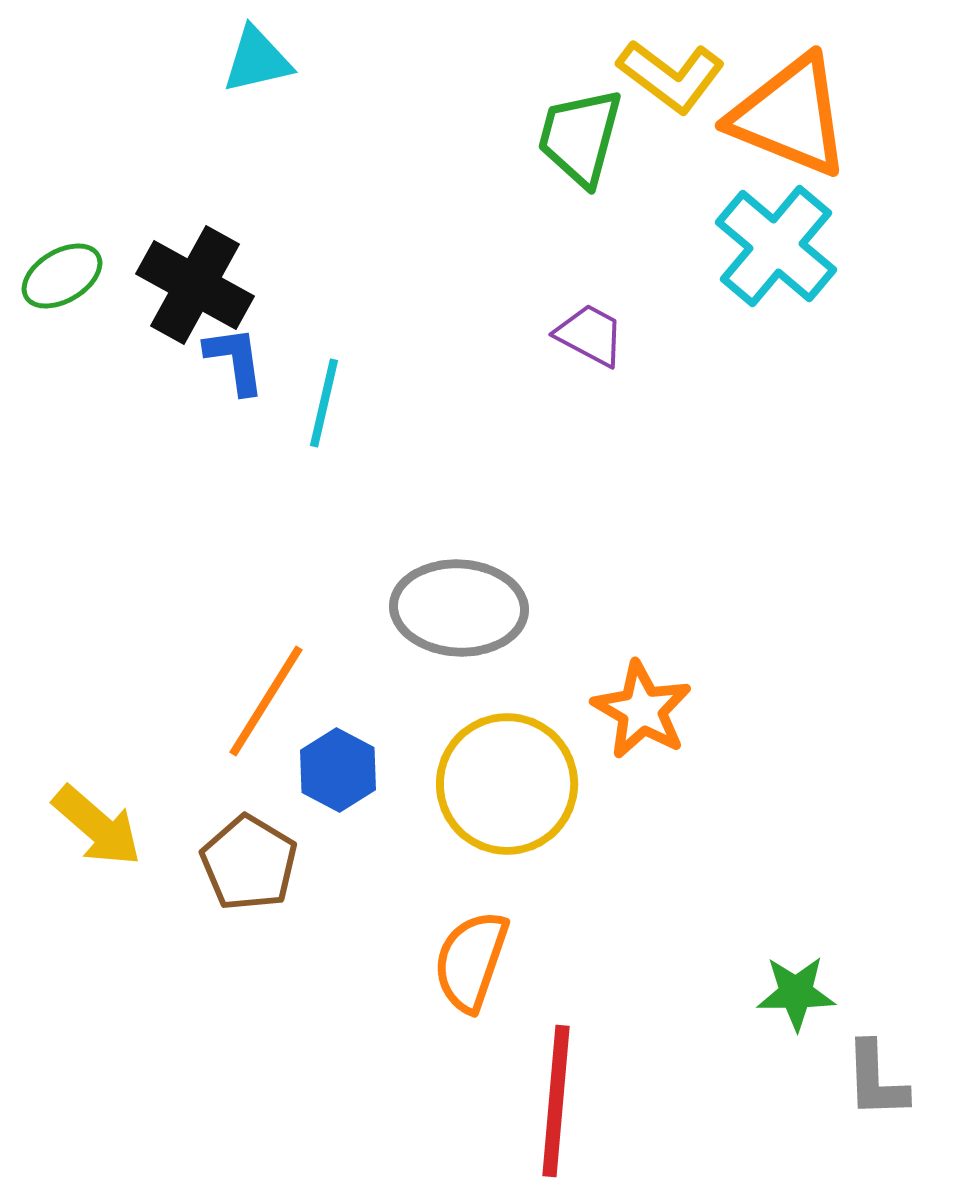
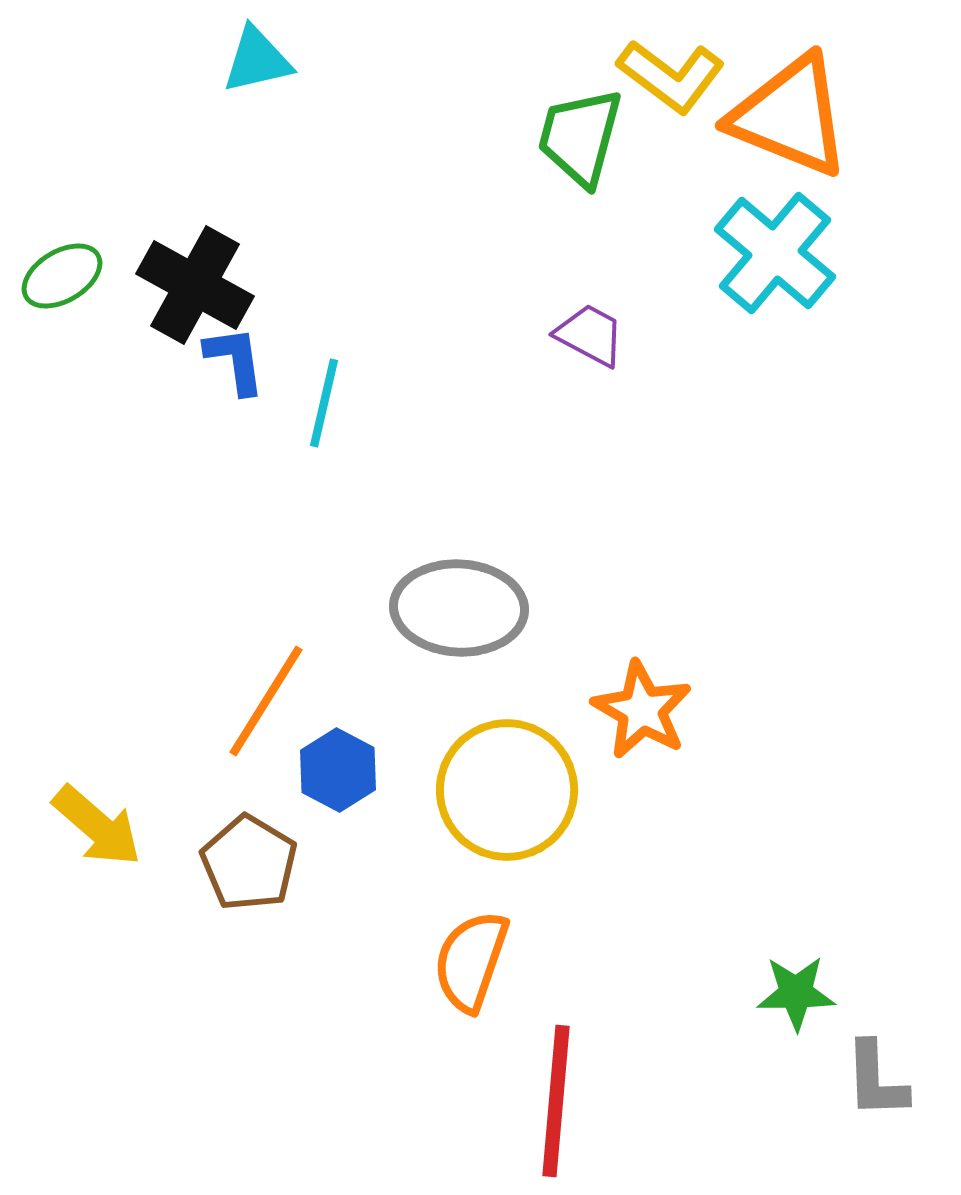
cyan cross: moved 1 px left, 7 px down
yellow circle: moved 6 px down
